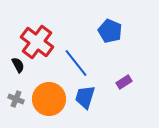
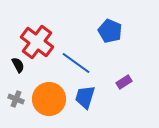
blue line: rotated 16 degrees counterclockwise
